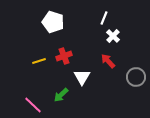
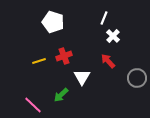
gray circle: moved 1 px right, 1 px down
